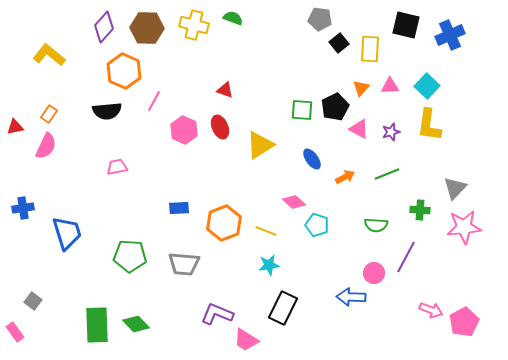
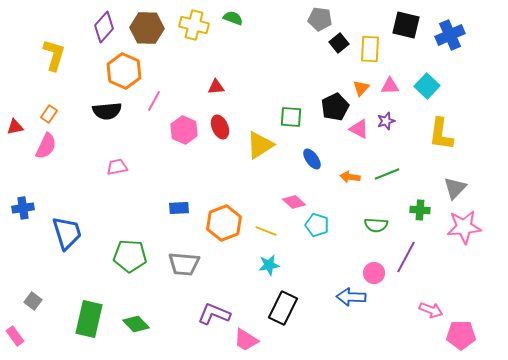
yellow L-shape at (49, 55): moved 5 px right; rotated 68 degrees clockwise
red triangle at (225, 90): moved 9 px left, 3 px up; rotated 24 degrees counterclockwise
green square at (302, 110): moved 11 px left, 7 px down
yellow L-shape at (429, 125): moved 12 px right, 9 px down
purple star at (391, 132): moved 5 px left, 11 px up
orange arrow at (345, 177): moved 5 px right; rotated 144 degrees counterclockwise
purple L-shape at (217, 314): moved 3 px left
pink pentagon at (464, 322): moved 3 px left, 13 px down; rotated 28 degrees clockwise
green rectangle at (97, 325): moved 8 px left, 6 px up; rotated 15 degrees clockwise
pink rectangle at (15, 332): moved 4 px down
